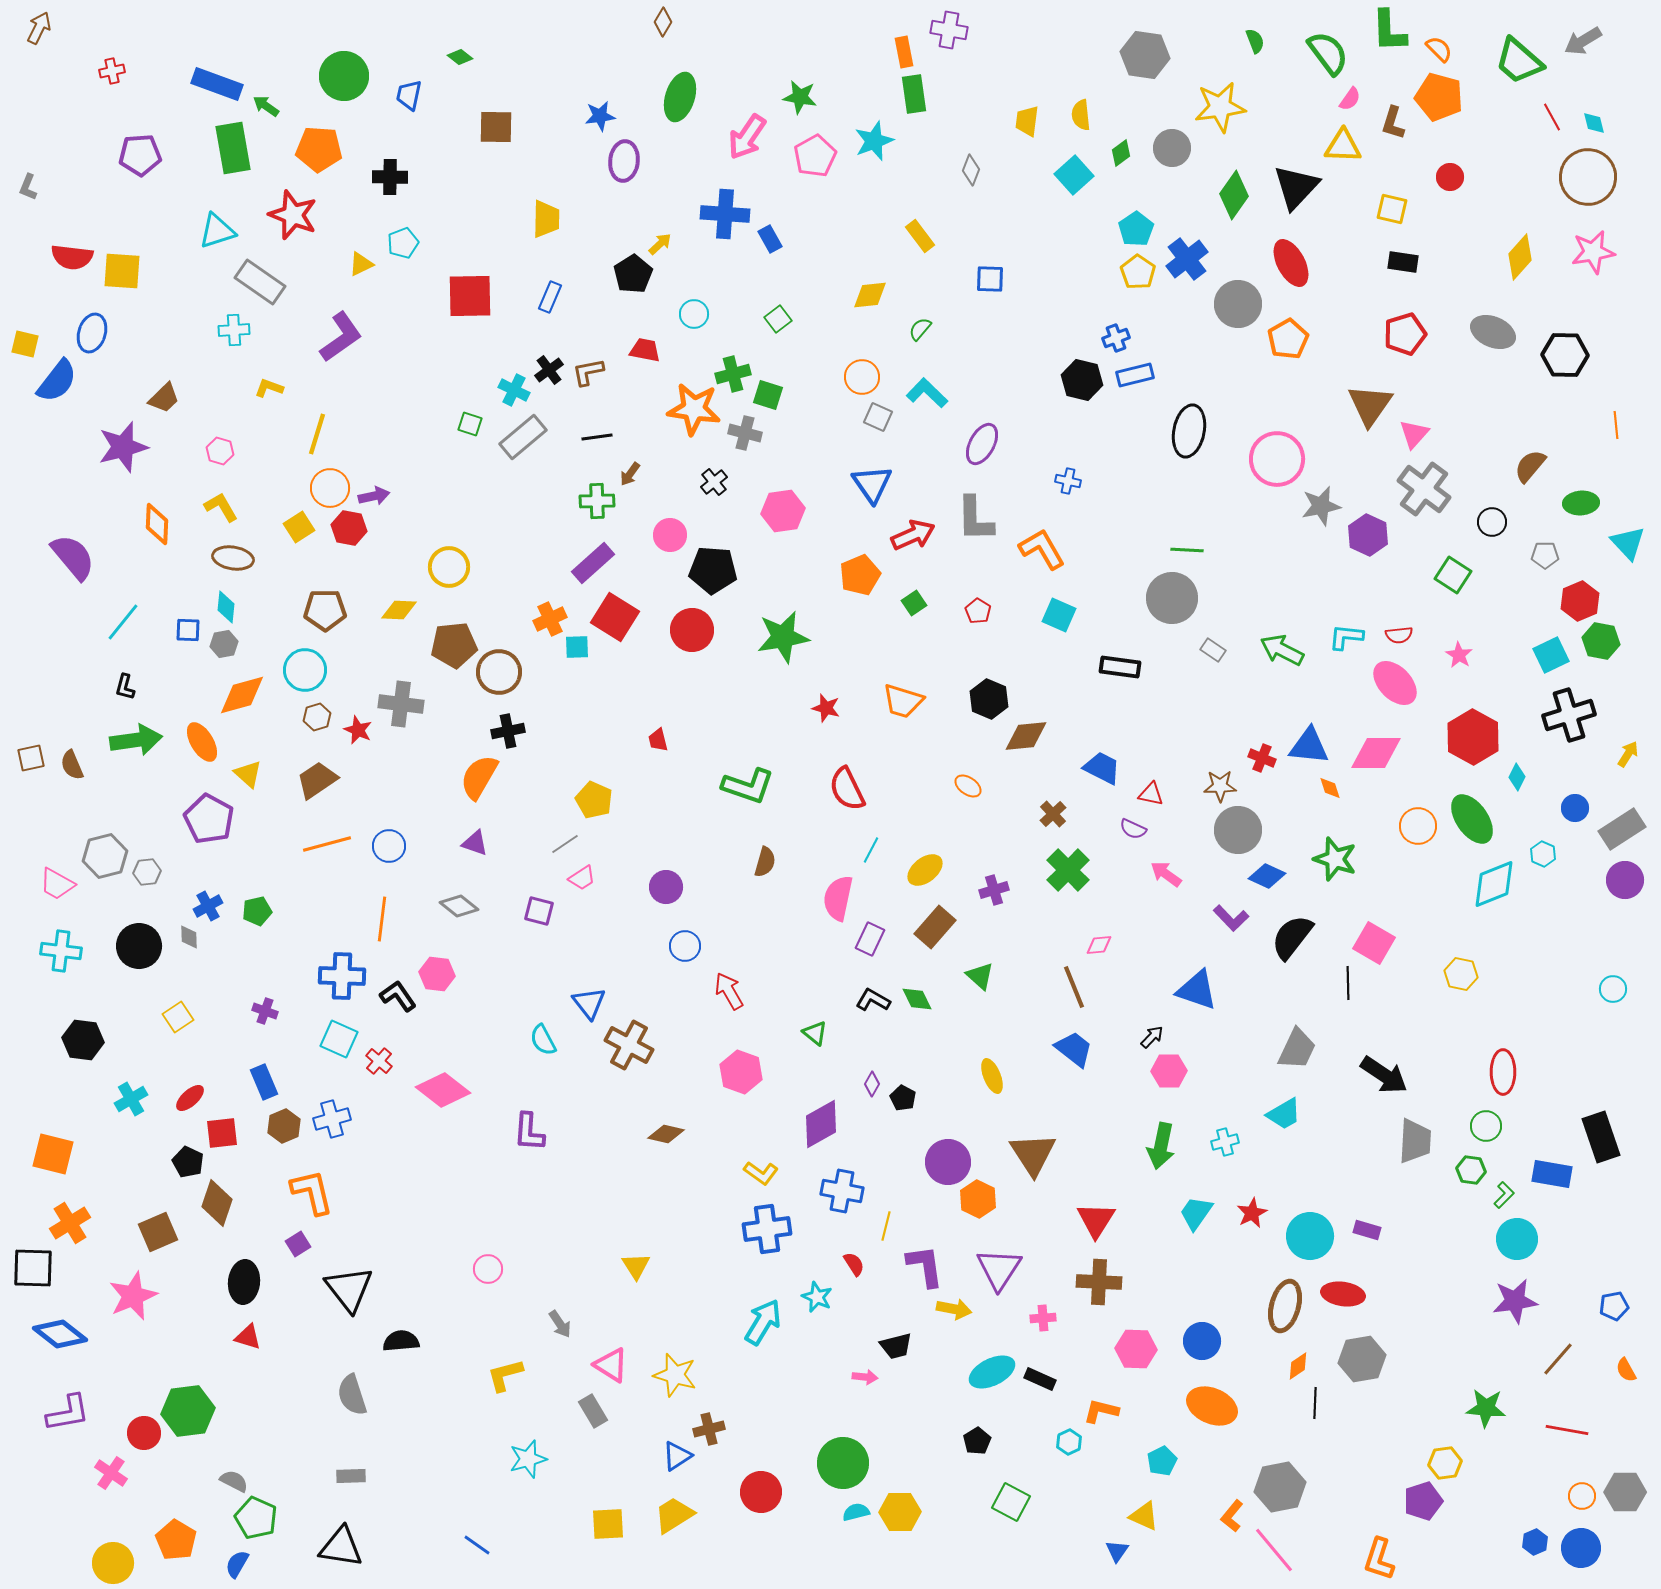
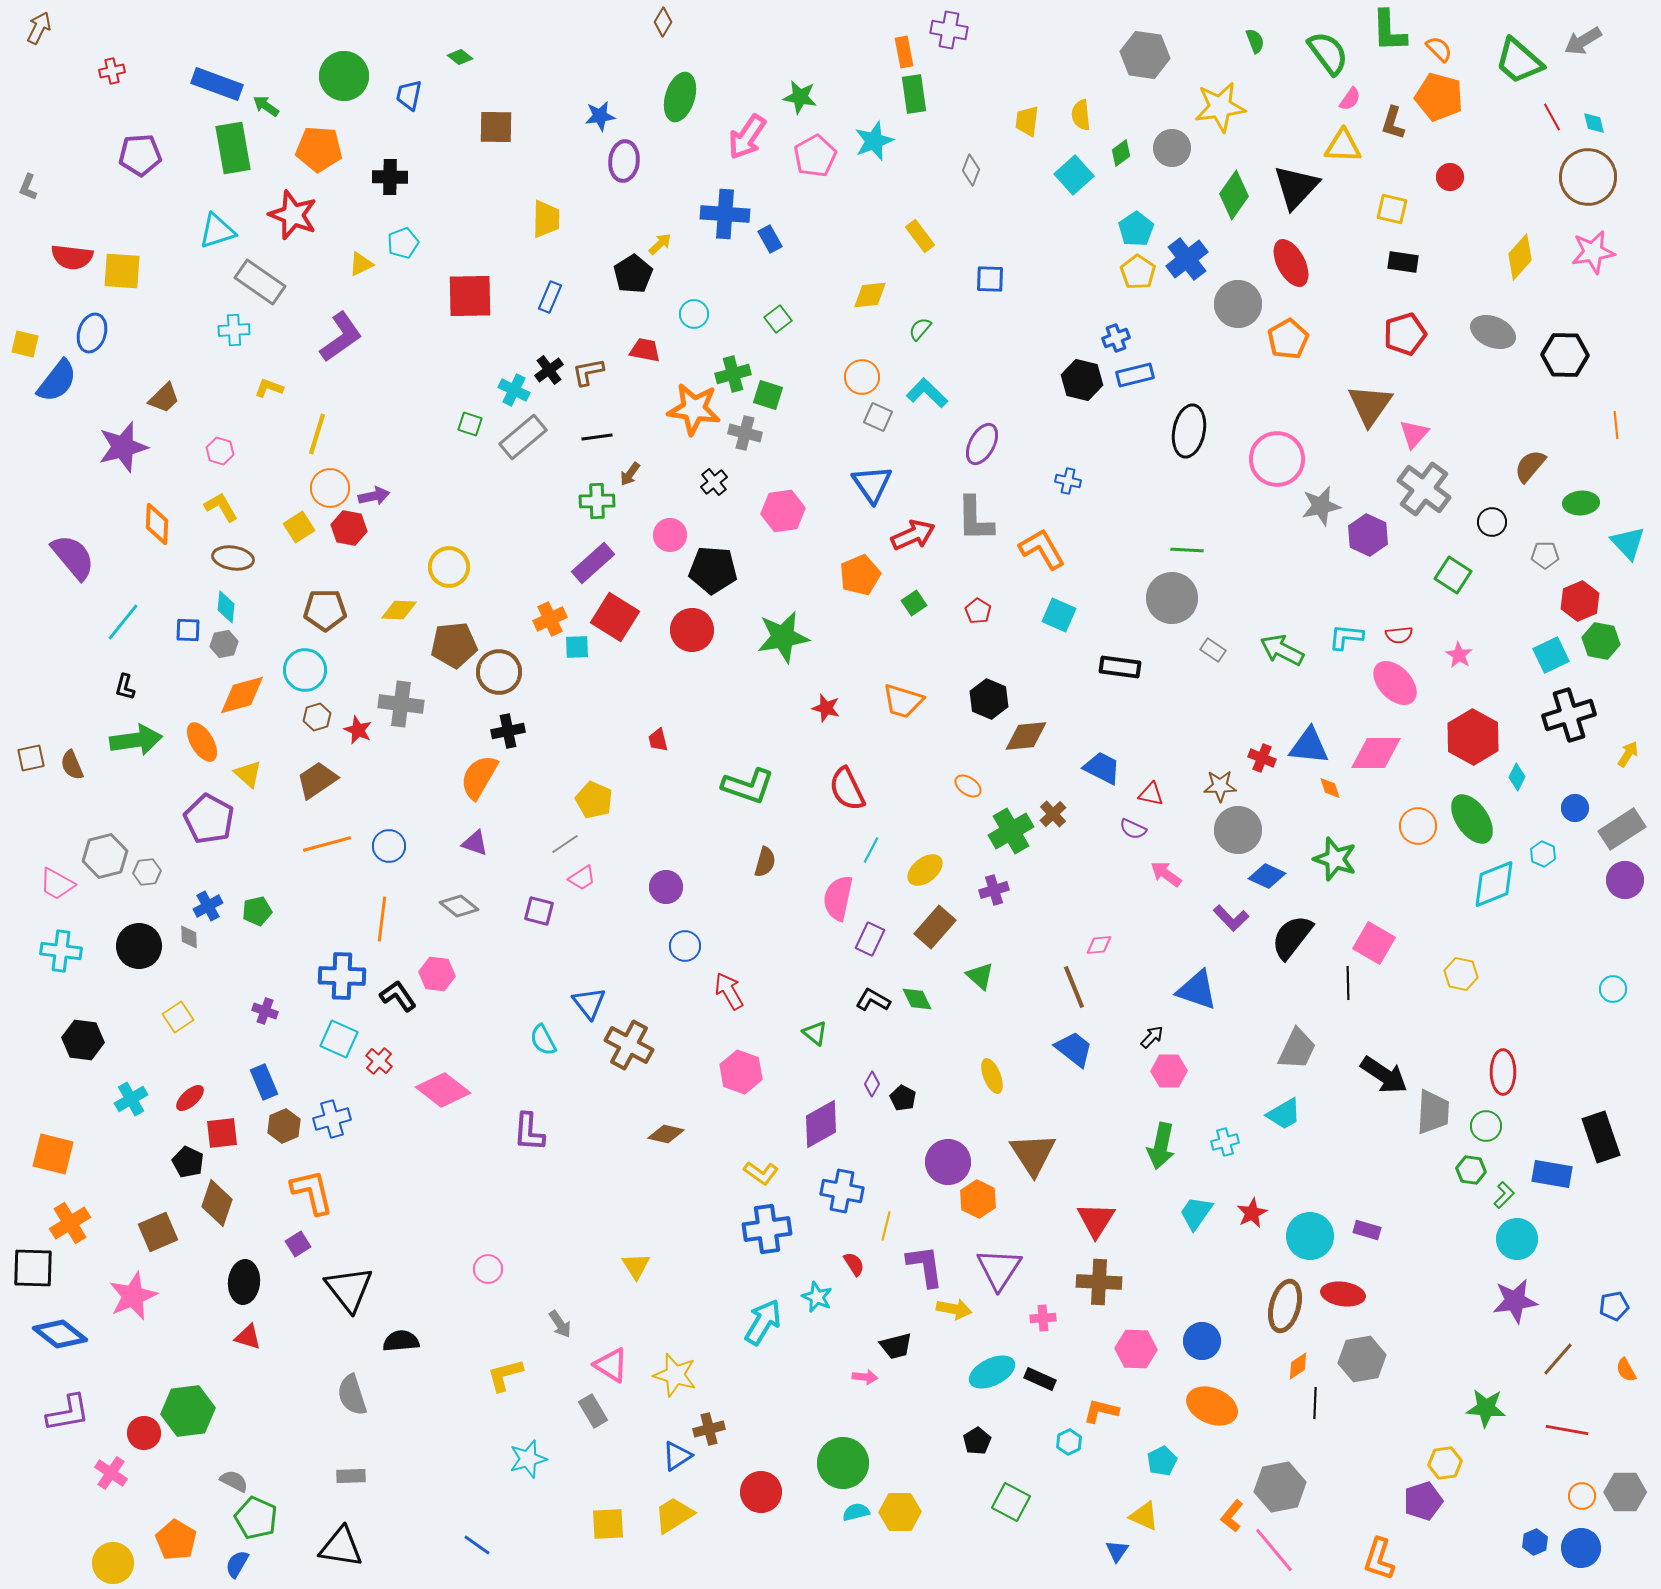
green cross at (1068, 870): moved 57 px left, 39 px up; rotated 15 degrees clockwise
gray trapezoid at (1415, 1141): moved 18 px right, 29 px up
